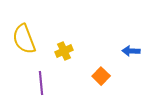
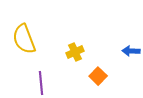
yellow cross: moved 11 px right, 1 px down
orange square: moved 3 px left
